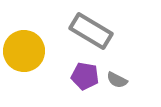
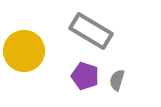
purple pentagon: rotated 8 degrees clockwise
gray semicircle: rotated 80 degrees clockwise
